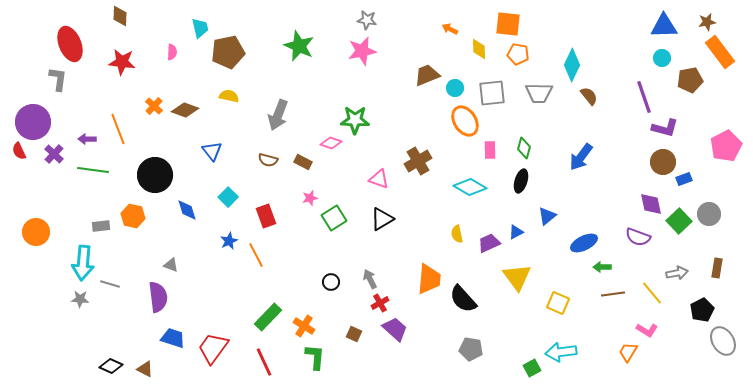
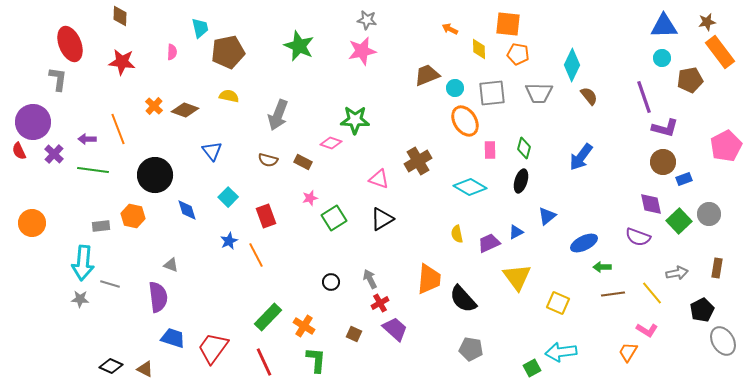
orange circle at (36, 232): moved 4 px left, 9 px up
green L-shape at (315, 357): moved 1 px right, 3 px down
